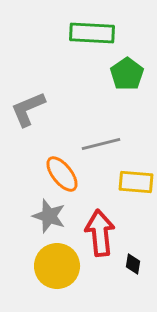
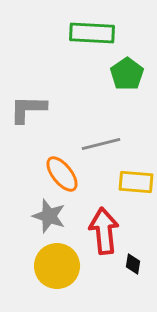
gray L-shape: rotated 24 degrees clockwise
red arrow: moved 4 px right, 2 px up
